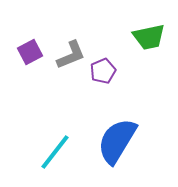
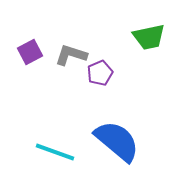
gray L-shape: rotated 140 degrees counterclockwise
purple pentagon: moved 3 px left, 2 px down
blue semicircle: rotated 99 degrees clockwise
cyan line: rotated 72 degrees clockwise
